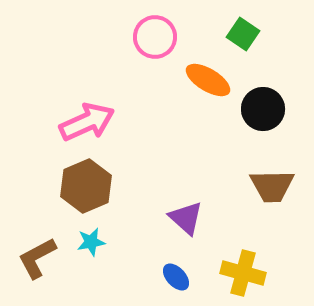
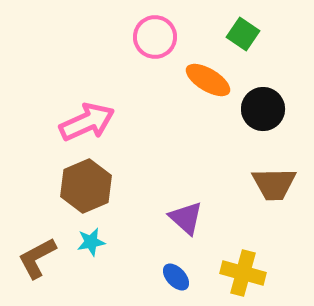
brown trapezoid: moved 2 px right, 2 px up
